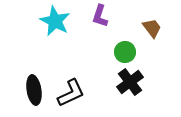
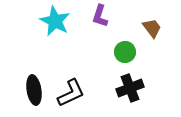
black cross: moved 6 px down; rotated 16 degrees clockwise
